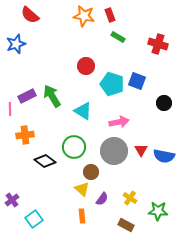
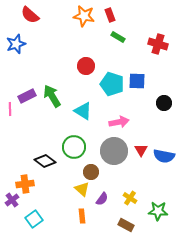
blue square: rotated 18 degrees counterclockwise
orange cross: moved 49 px down
